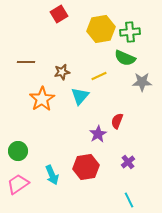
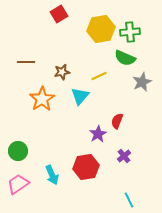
gray star: rotated 24 degrees counterclockwise
purple cross: moved 4 px left, 6 px up
